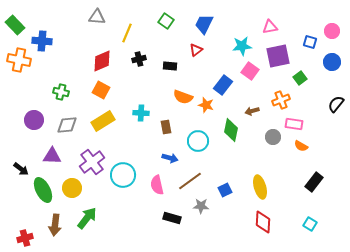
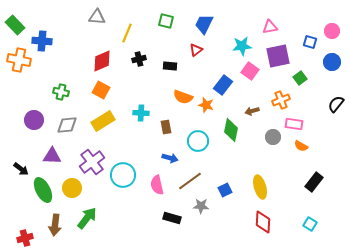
green square at (166, 21): rotated 21 degrees counterclockwise
